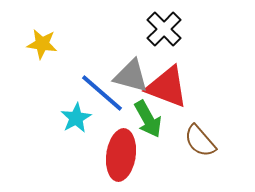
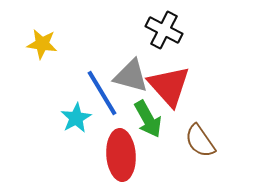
black cross: moved 1 px down; rotated 18 degrees counterclockwise
red triangle: moved 2 px right, 1 px up; rotated 27 degrees clockwise
blue line: rotated 18 degrees clockwise
brown semicircle: rotated 6 degrees clockwise
red ellipse: rotated 12 degrees counterclockwise
